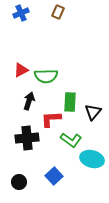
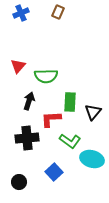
red triangle: moved 3 px left, 4 px up; rotated 21 degrees counterclockwise
green L-shape: moved 1 px left, 1 px down
blue square: moved 4 px up
